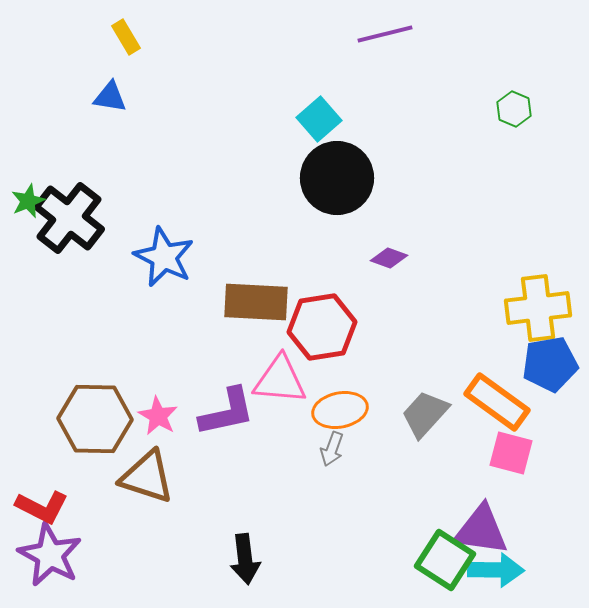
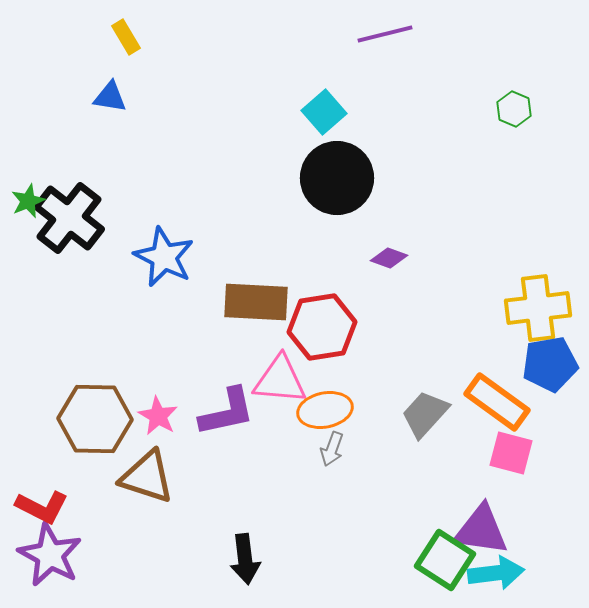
cyan square: moved 5 px right, 7 px up
orange ellipse: moved 15 px left
cyan arrow: moved 3 px down; rotated 8 degrees counterclockwise
